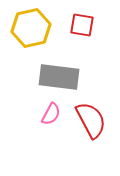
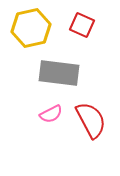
red square: rotated 15 degrees clockwise
gray rectangle: moved 4 px up
pink semicircle: rotated 35 degrees clockwise
